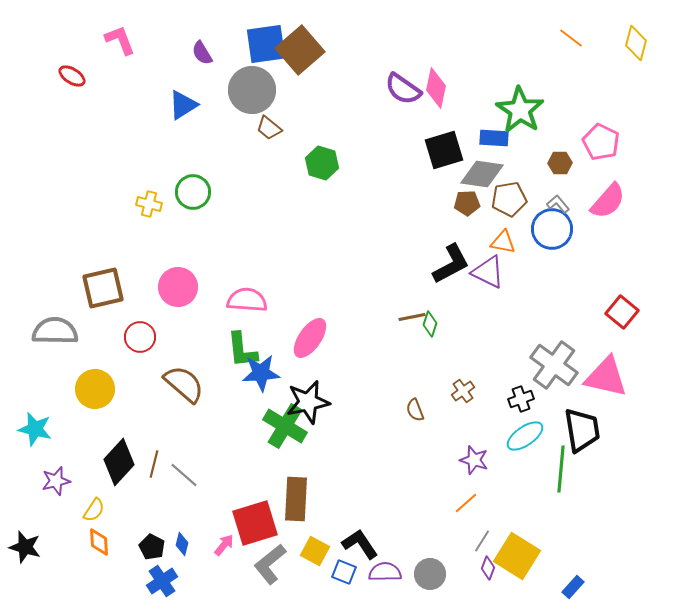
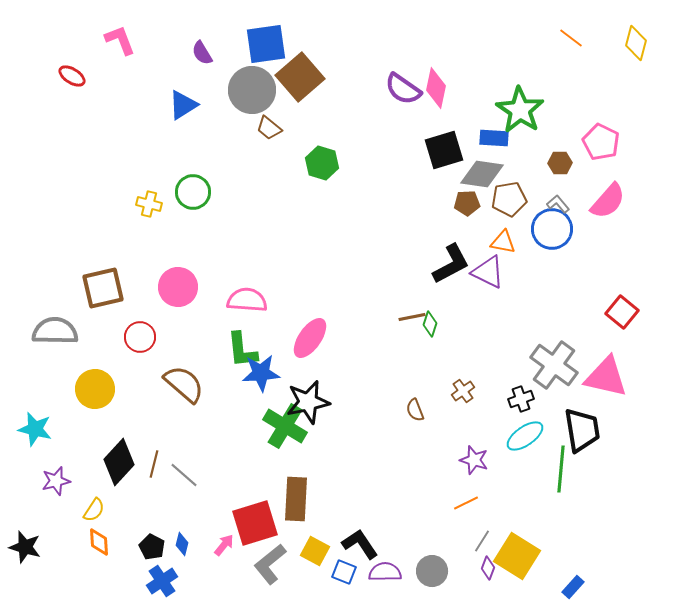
brown square at (300, 50): moved 27 px down
orange line at (466, 503): rotated 15 degrees clockwise
gray circle at (430, 574): moved 2 px right, 3 px up
